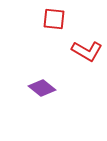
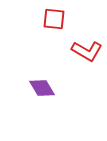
purple diamond: rotated 20 degrees clockwise
